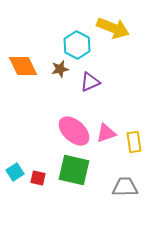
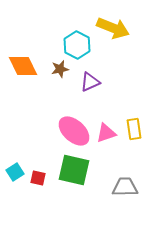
yellow rectangle: moved 13 px up
